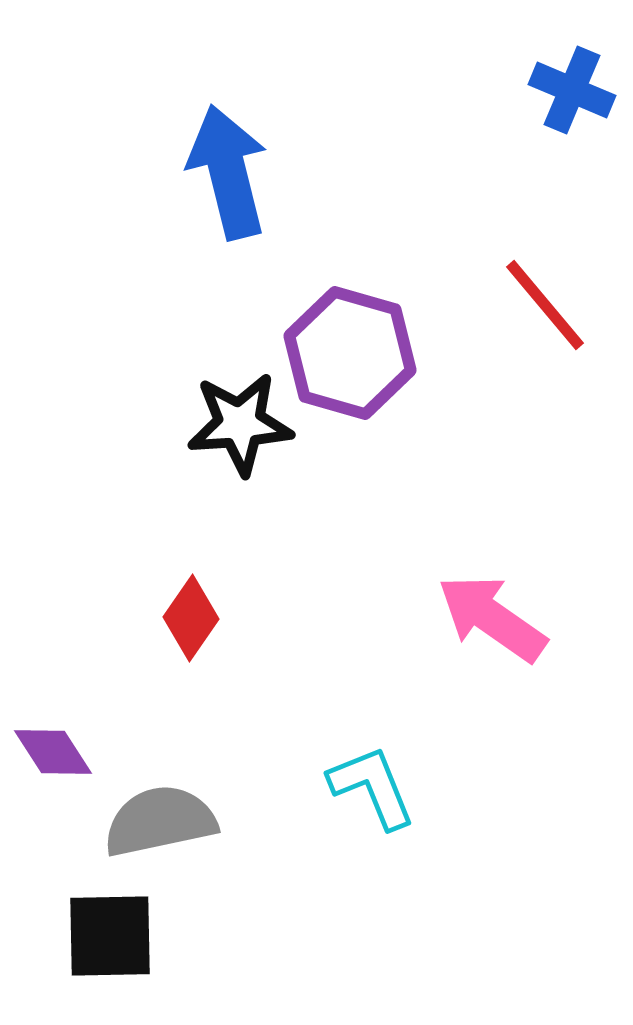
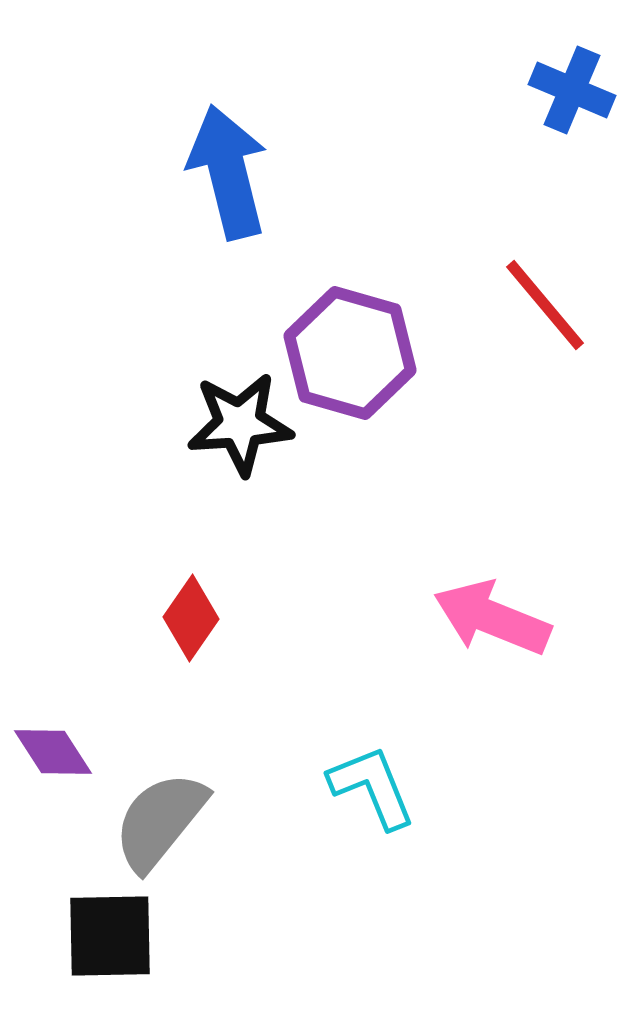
pink arrow: rotated 13 degrees counterclockwise
gray semicircle: rotated 39 degrees counterclockwise
